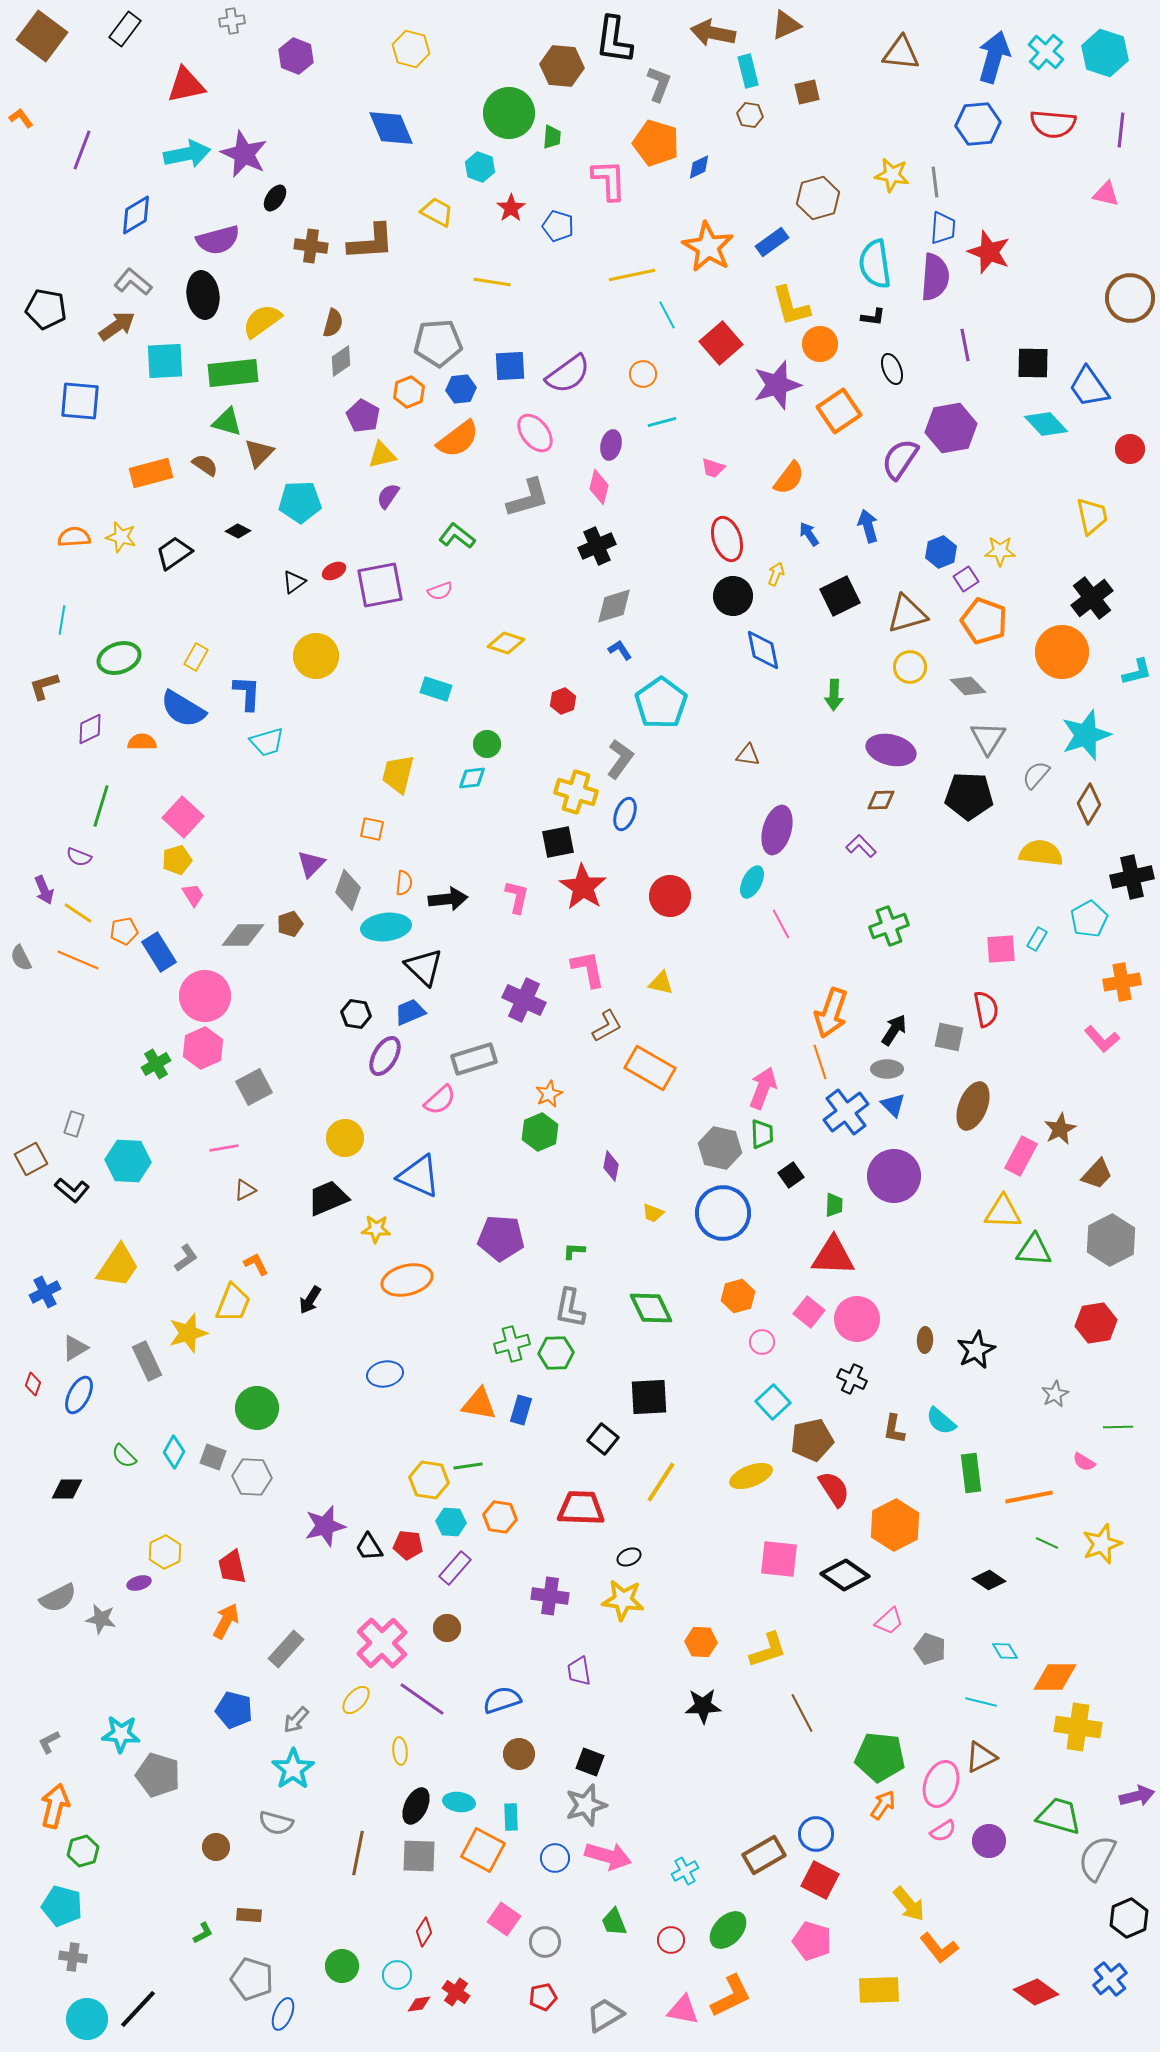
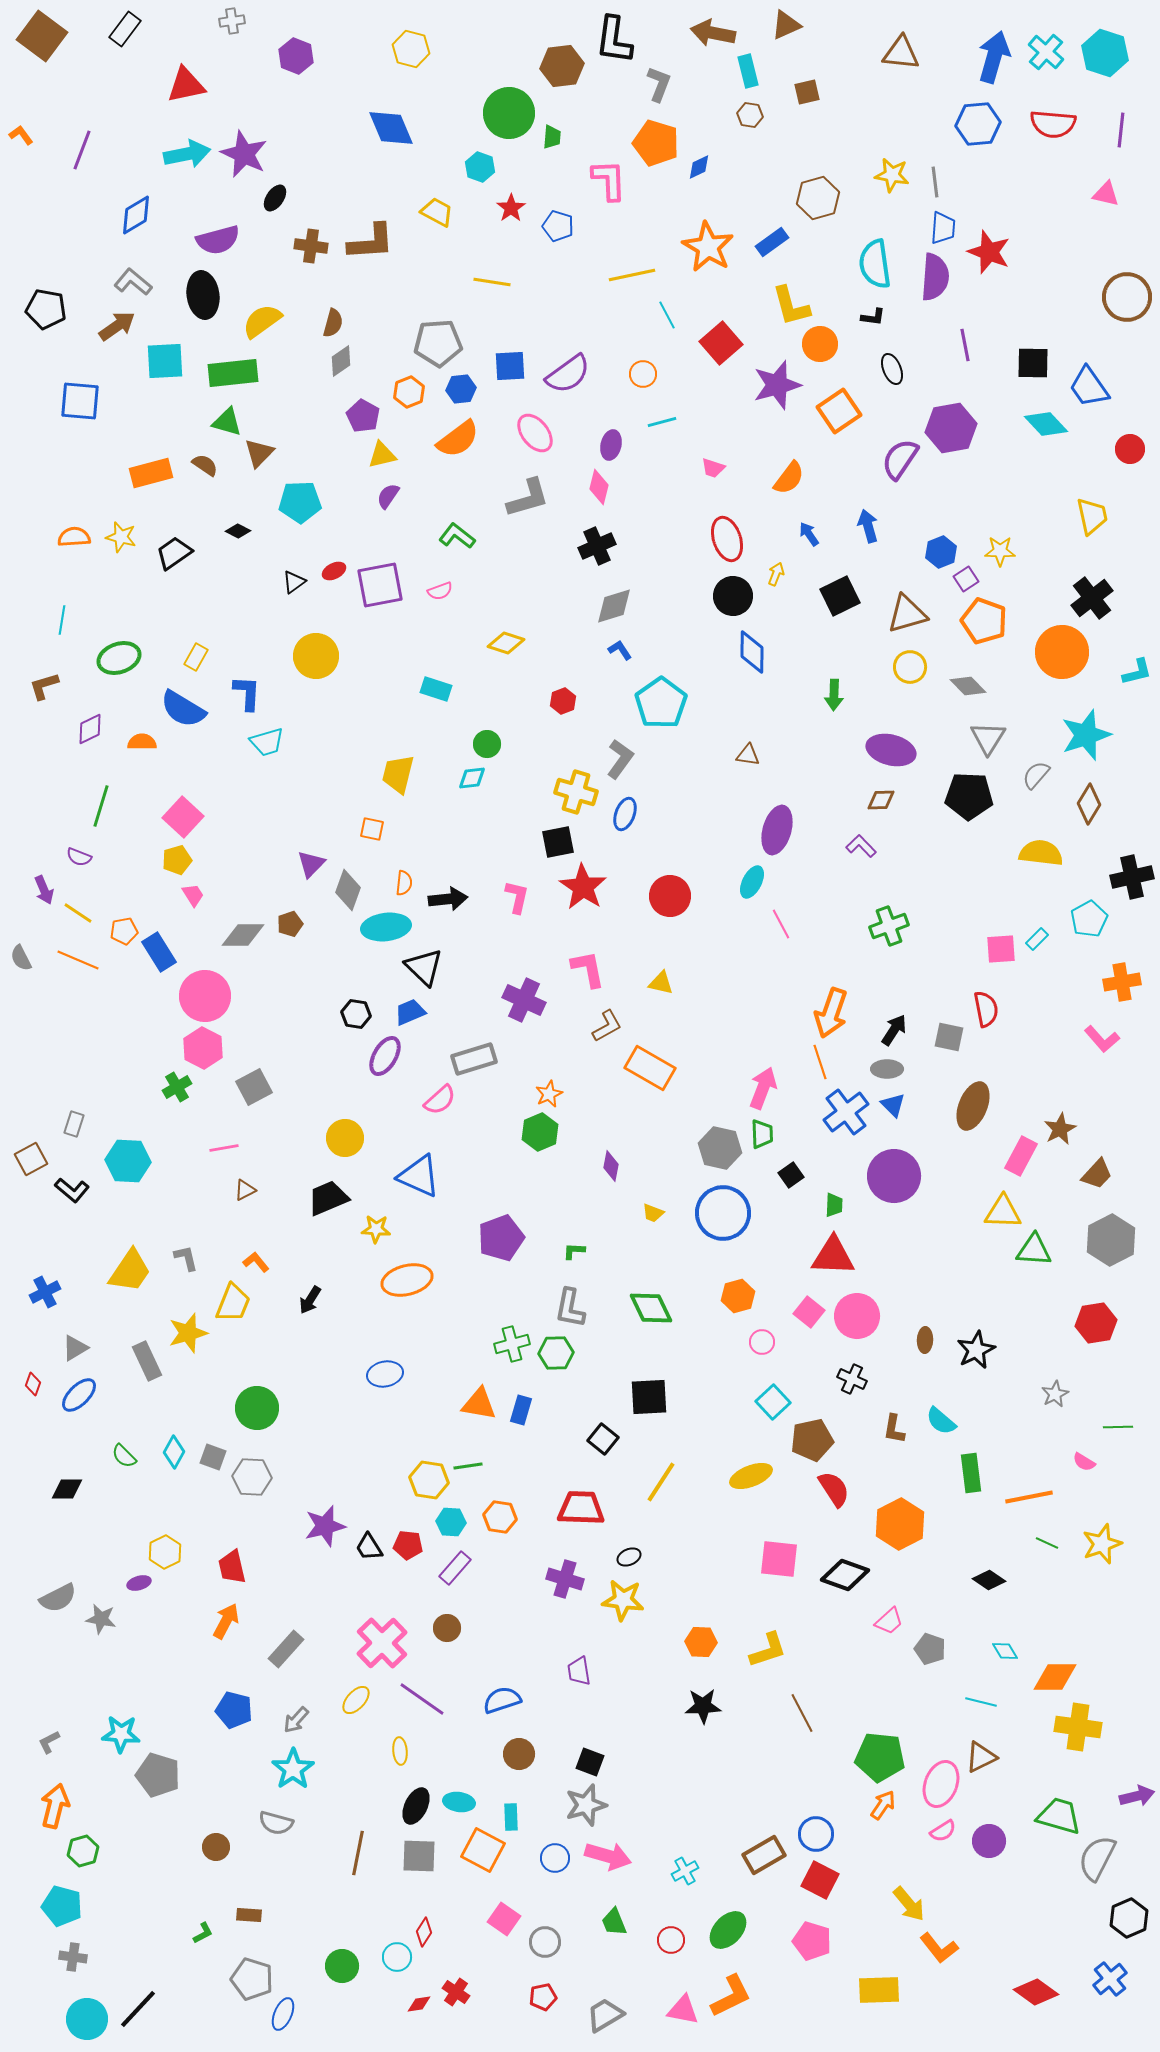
brown hexagon at (562, 66): rotated 12 degrees counterclockwise
orange L-shape at (21, 118): moved 17 px down
brown circle at (1130, 298): moved 3 px left, 1 px up
blue diamond at (763, 650): moved 11 px left, 2 px down; rotated 12 degrees clockwise
cyan rectangle at (1037, 939): rotated 15 degrees clockwise
pink hexagon at (203, 1048): rotated 9 degrees counterclockwise
green cross at (156, 1064): moved 21 px right, 23 px down
purple pentagon at (501, 1238): rotated 24 degrees counterclockwise
gray L-shape at (186, 1258): rotated 68 degrees counterclockwise
orange L-shape at (256, 1264): moved 2 px up; rotated 12 degrees counterclockwise
yellow trapezoid at (118, 1266): moved 12 px right, 5 px down
pink circle at (857, 1319): moved 3 px up
blue ellipse at (79, 1395): rotated 18 degrees clockwise
orange hexagon at (895, 1525): moved 5 px right, 1 px up
black diamond at (845, 1575): rotated 15 degrees counterclockwise
purple cross at (550, 1596): moved 15 px right, 17 px up; rotated 9 degrees clockwise
cyan circle at (397, 1975): moved 18 px up
